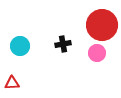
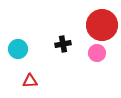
cyan circle: moved 2 px left, 3 px down
red triangle: moved 18 px right, 2 px up
